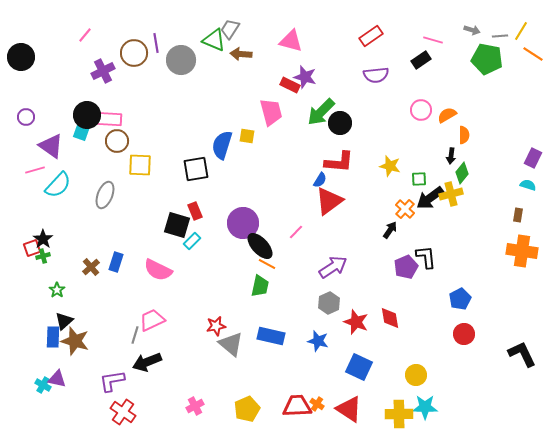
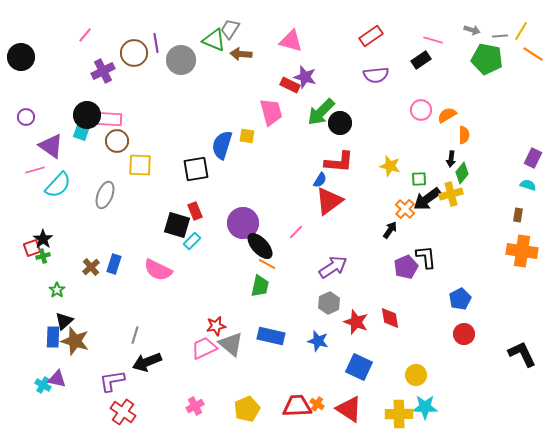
black arrow at (451, 156): moved 3 px down
black arrow at (430, 198): moved 3 px left, 1 px down
blue rectangle at (116, 262): moved 2 px left, 2 px down
pink trapezoid at (152, 320): moved 52 px right, 28 px down
